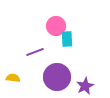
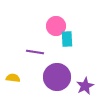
purple line: rotated 30 degrees clockwise
